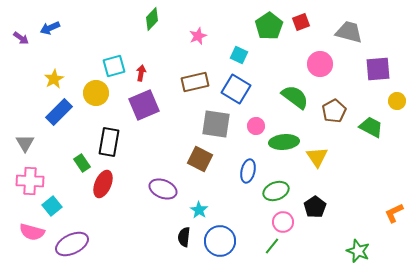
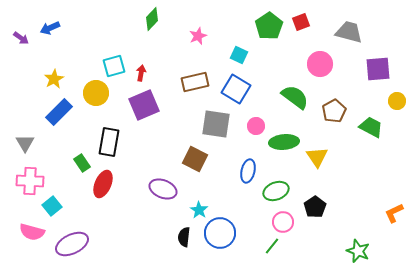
brown square at (200, 159): moved 5 px left
blue circle at (220, 241): moved 8 px up
